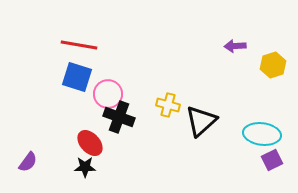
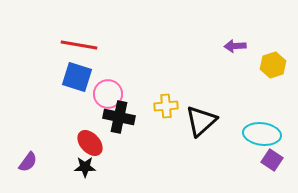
yellow cross: moved 2 px left, 1 px down; rotated 20 degrees counterclockwise
black cross: rotated 8 degrees counterclockwise
purple square: rotated 30 degrees counterclockwise
